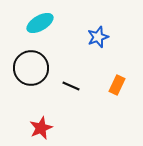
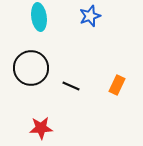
cyan ellipse: moved 1 px left, 6 px up; rotated 68 degrees counterclockwise
blue star: moved 8 px left, 21 px up
red star: rotated 20 degrees clockwise
